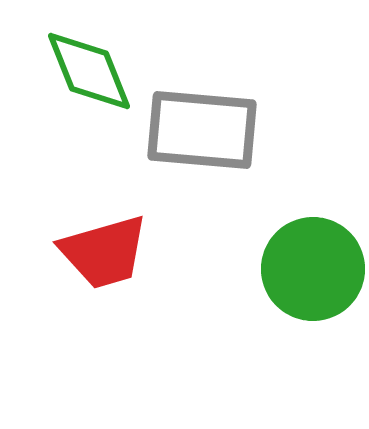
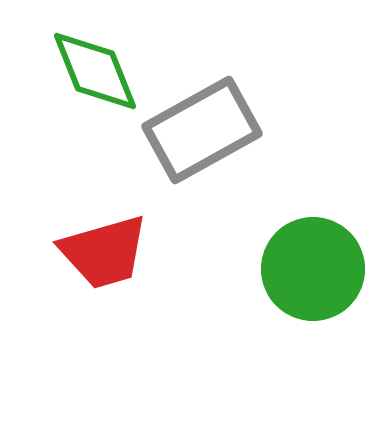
green diamond: moved 6 px right
gray rectangle: rotated 34 degrees counterclockwise
